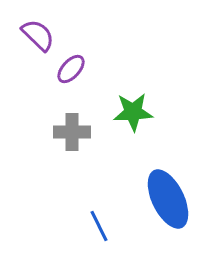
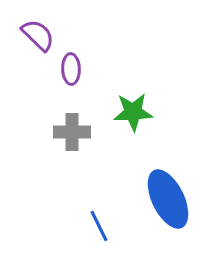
purple ellipse: rotated 44 degrees counterclockwise
